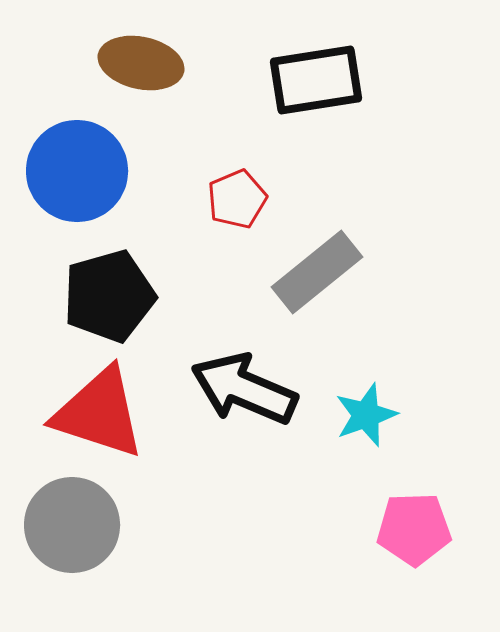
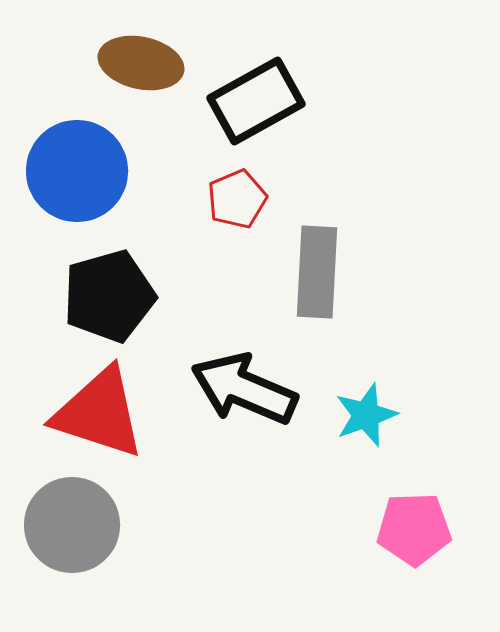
black rectangle: moved 60 px left, 21 px down; rotated 20 degrees counterclockwise
gray rectangle: rotated 48 degrees counterclockwise
